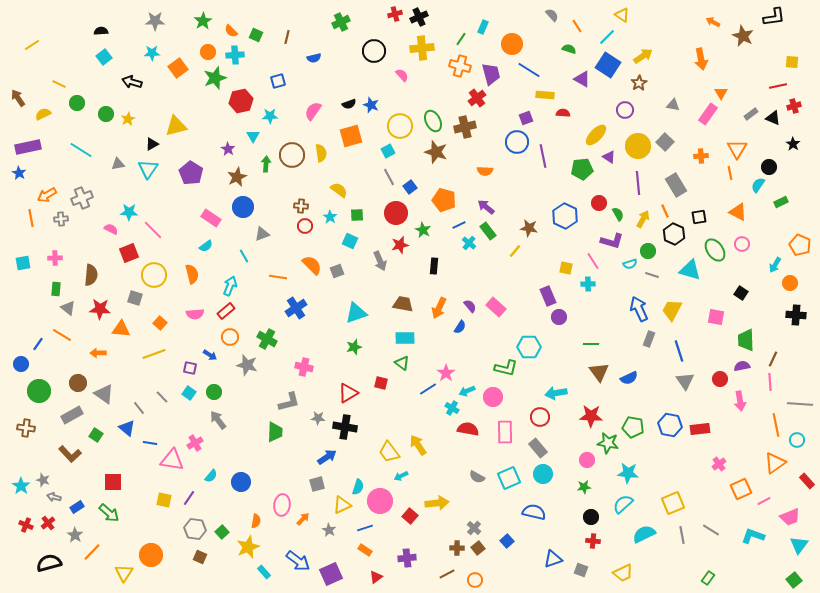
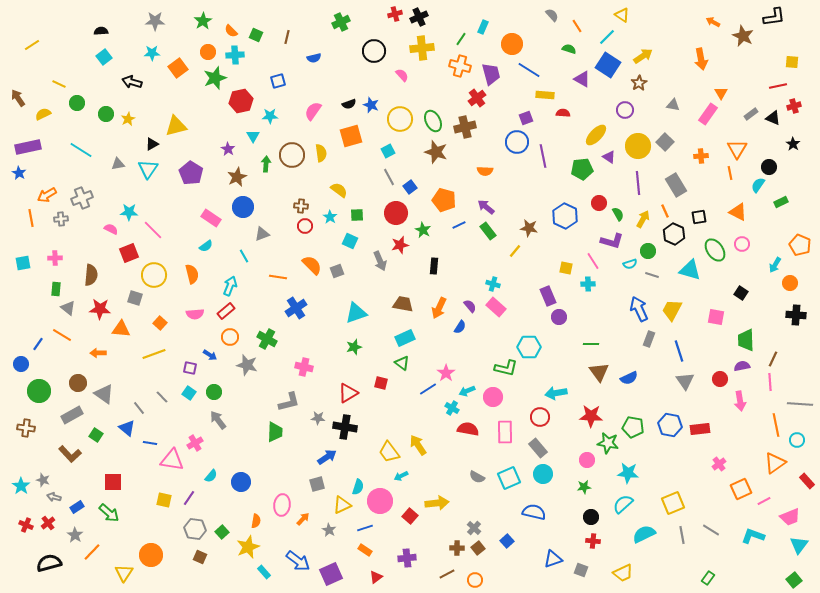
yellow circle at (400, 126): moved 7 px up
cyan cross at (469, 243): moved 24 px right, 41 px down; rotated 24 degrees counterclockwise
cyan rectangle at (405, 338): rotated 24 degrees counterclockwise
